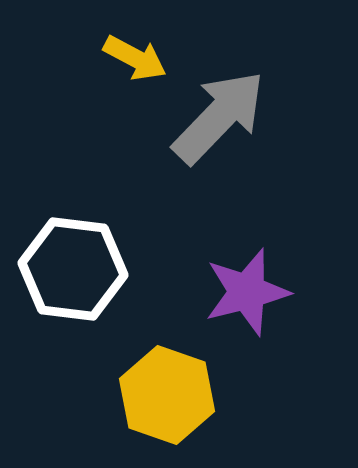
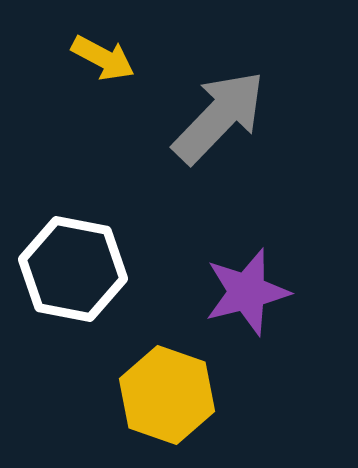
yellow arrow: moved 32 px left
white hexagon: rotated 4 degrees clockwise
